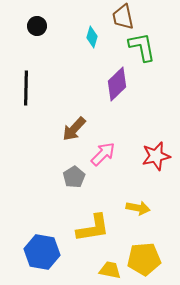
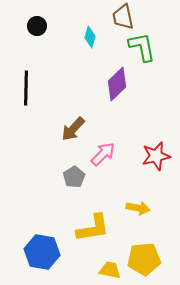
cyan diamond: moved 2 px left
brown arrow: moved 1 px left
